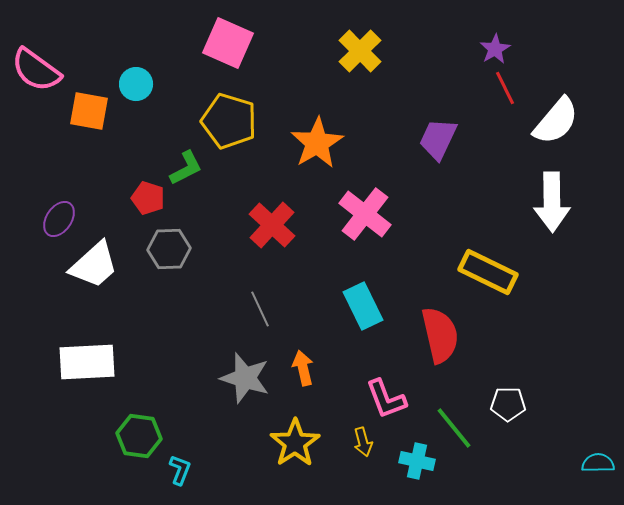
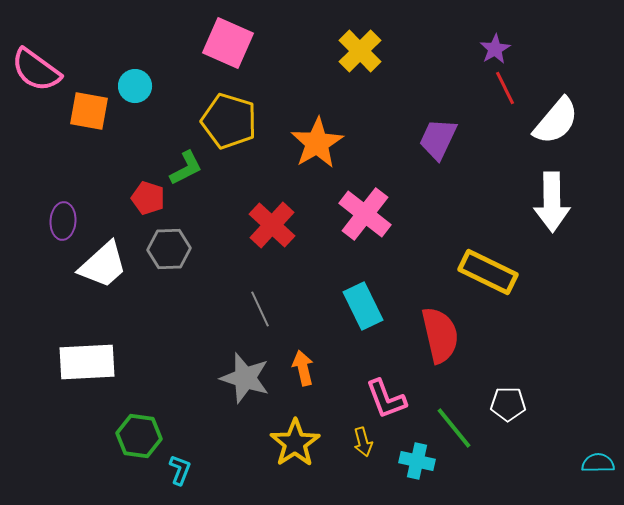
cyan circle: moved 1 px left, 2 px down
purple ellipse: moved 4 px right, 2 px down; rotated 30 degrees counterclockwise
white trapezoid: moved 9 px right
